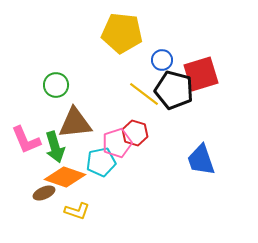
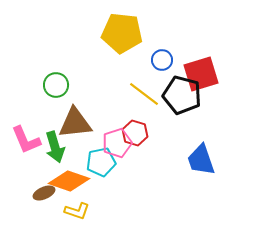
black pentagon: moved 8 px right, 5 px down
orange diamond: moved 4 px right, 4 px down
